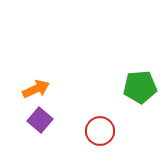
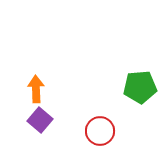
orange arrow: rotated 68 degrees counterclockwise
